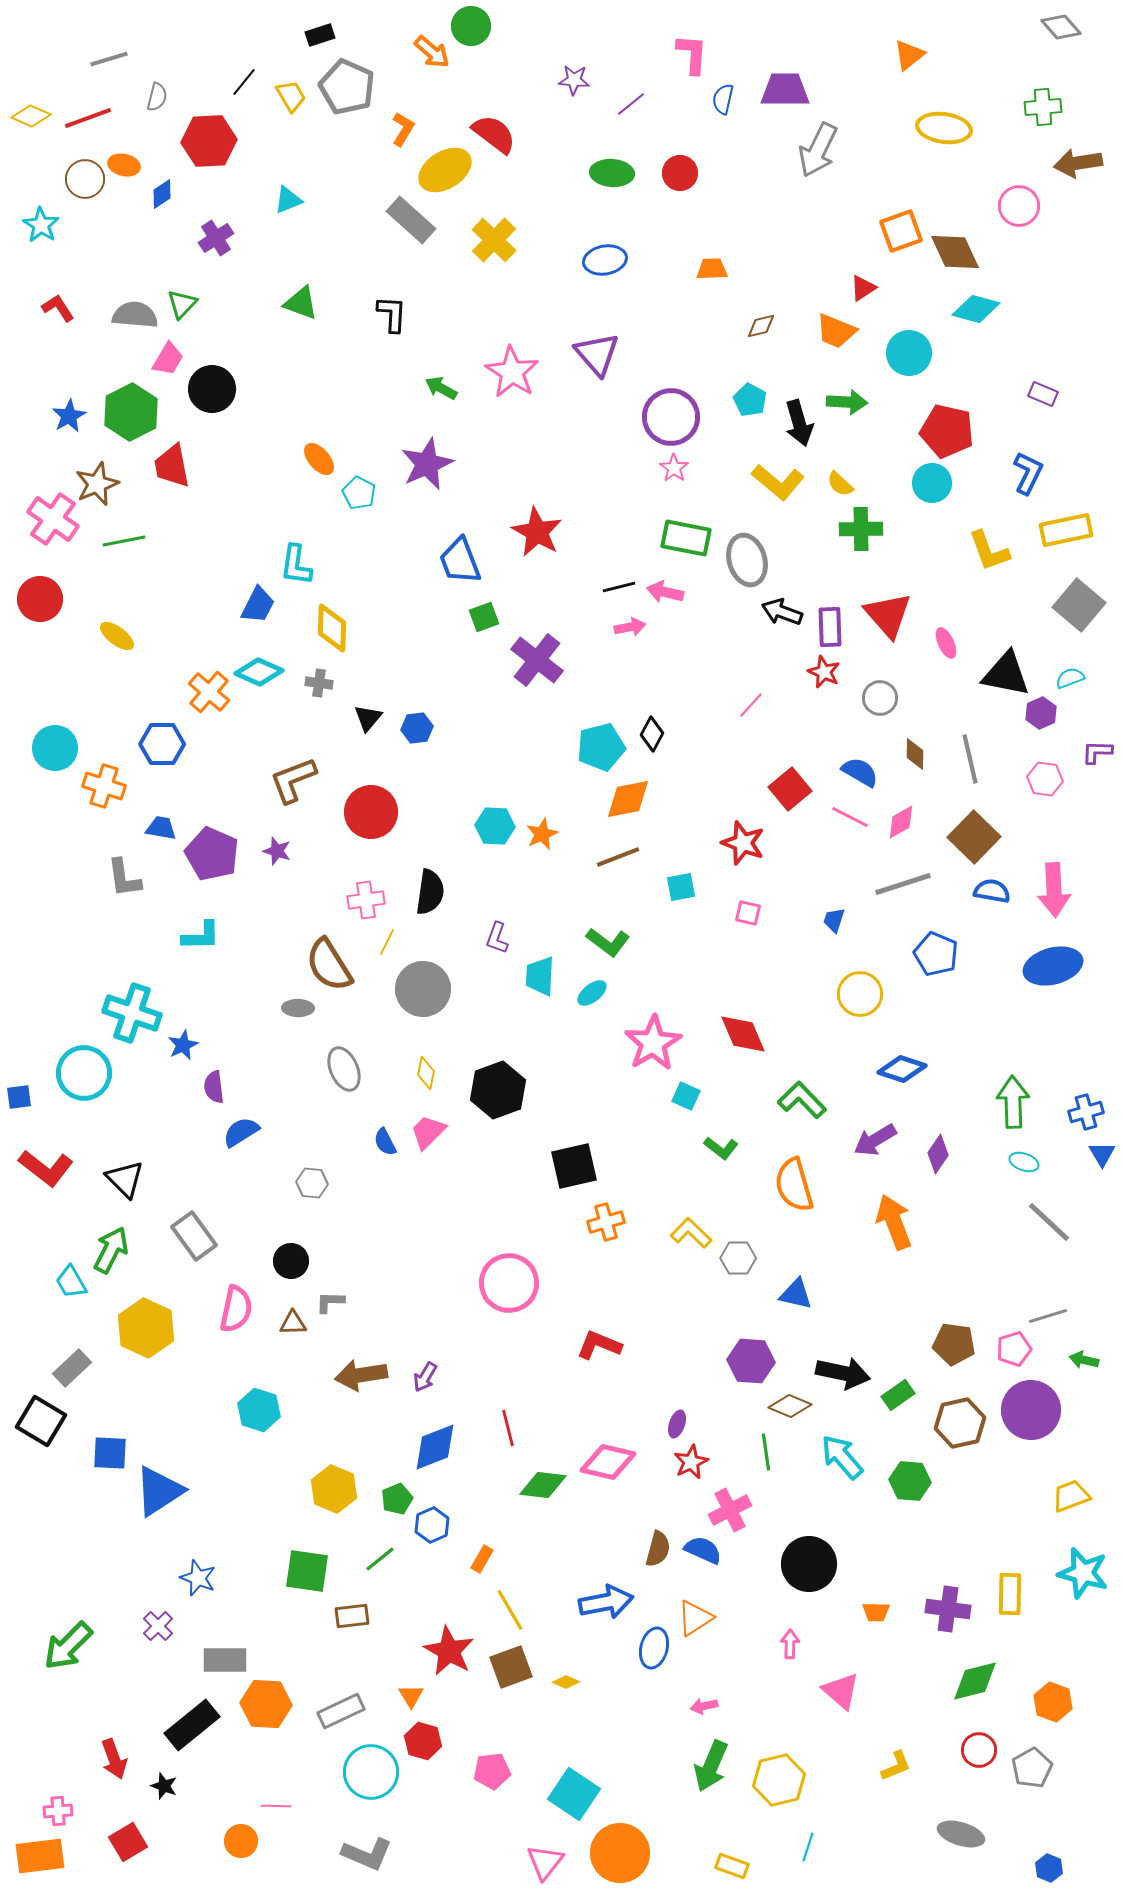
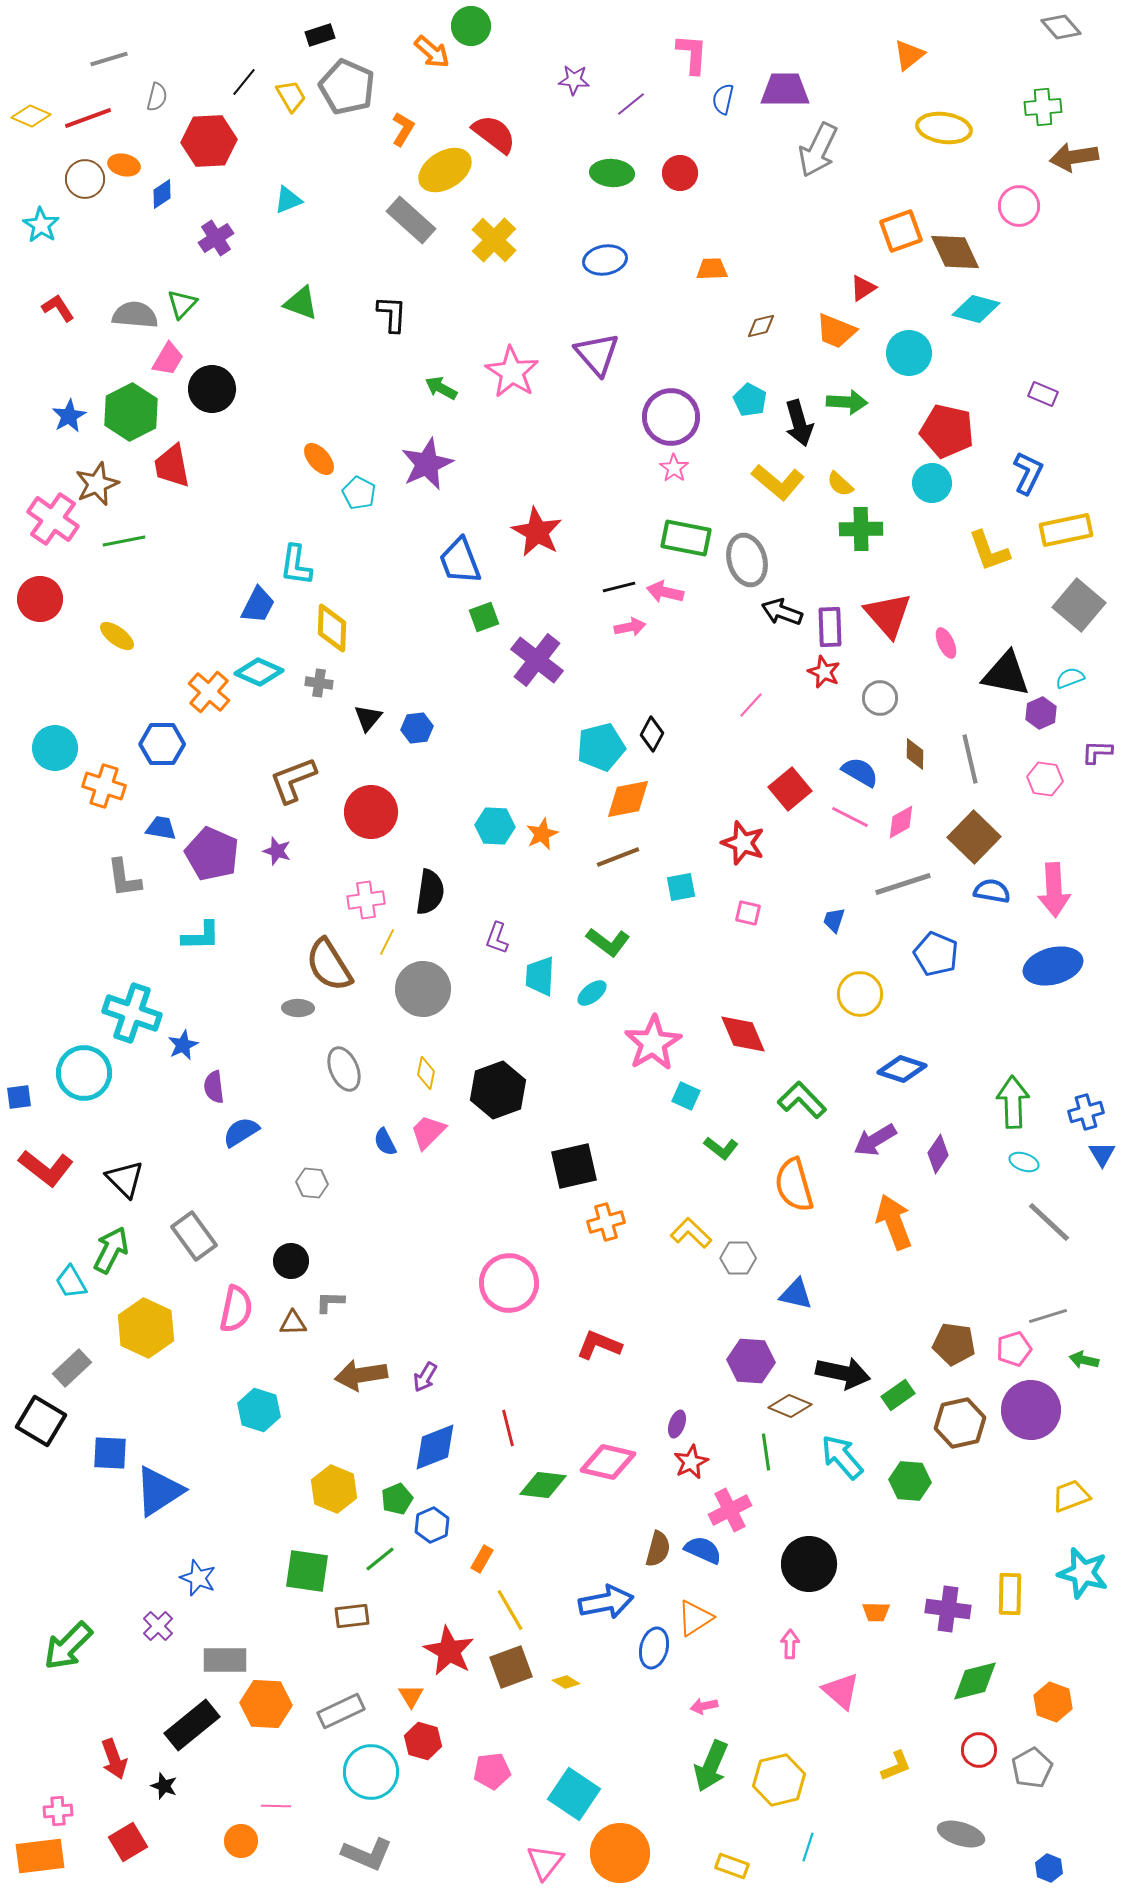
brown arrow at (1078, 163): moved 4 px left, 6 px up
yellow diamond at (566, 1682): rotated 8 degrees clockwise
